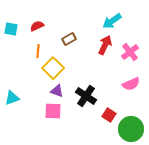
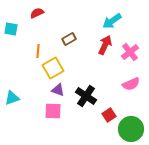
red semicircle: moved 13 px up
yellow square: rotated 15 degrees clockwise
purple triangle: moved 1 px right, 1 px up
red square: rotated 24 degrees clockwise
